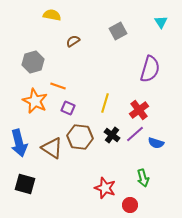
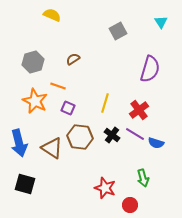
yellow semicircle: rotated 12 degrees clockwise
brown semicircle: moved 18 px down
purple line: rotated 72 degrees clockwise
